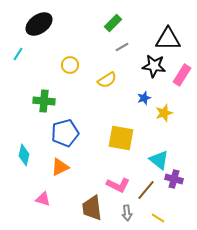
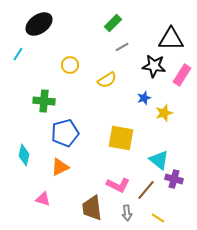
black triangle: moved 3 px right
